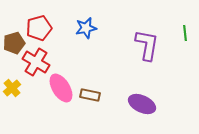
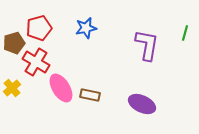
green line: rotated 21 degrees clockwise
